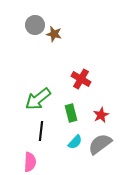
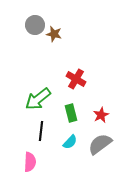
red cross: moved 5 px left
cyan semicircle: moved 5 px left
